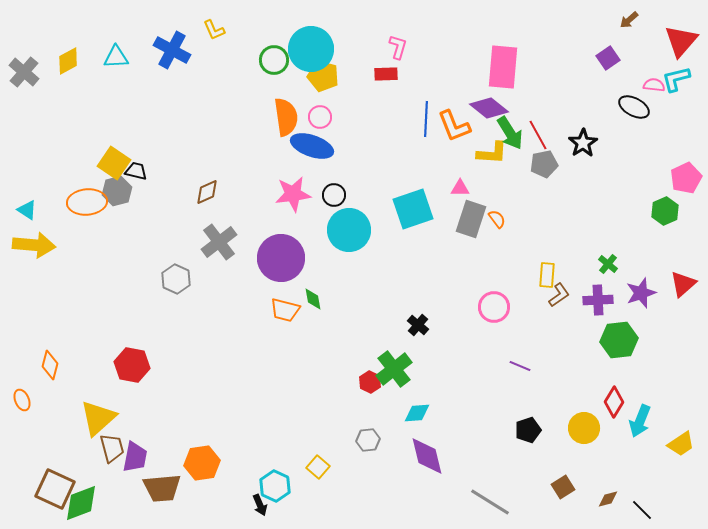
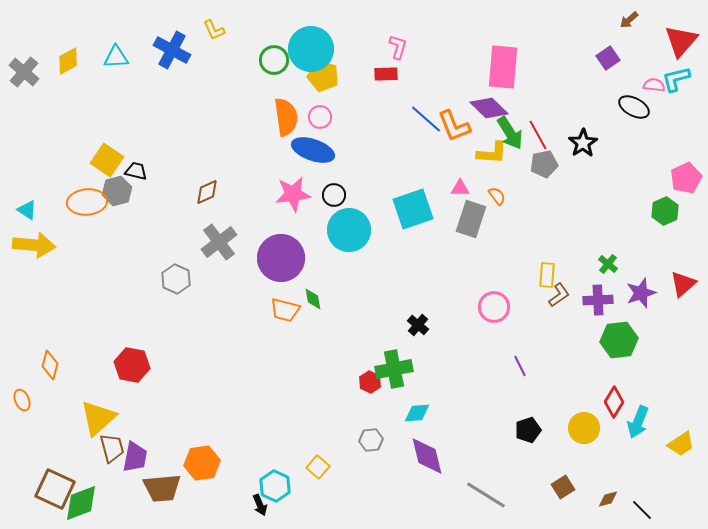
purple diamond at (489, 108): rotated 6 degrees clockwise
blue line at (426, 119): rotated 52 degrees counterclockwise
blue ellipse at (312, 146): moved 1 px right, 4 px down
yellow square at (114, 163): moved 7 px left, 3 px up
orange semicircle at (497, 219): moved 23 px up
purple line at (520, 366): rotated 40 degrees clockwise
green cross at (394, 369): rotated 27 degrees clockwise
cyan arrow at (640, 421): moved 2 px left, 1 px down
gray hexagon at (368, 440): moved 3 px right
gray line at (490, 502): moved 4 px left, 7 px up
